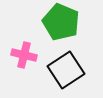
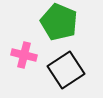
green pentagon: moved 2 px left
